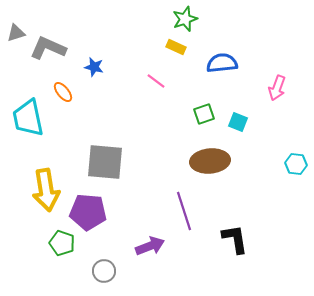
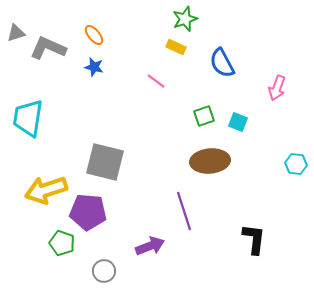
blue semicircle: rotated 112 degrees counterclockwise
orange ellipse: moved 31 px right, 57 px up
green square: moved 2 px down
cyan trapezoid: rotated 21 degrees clockwise
gray square: rotated 9 degrees clockwise
yellow arrow: rotated 81 degrees clockwise
black L-shape: moved 19 px right; rotated 16 degrees clockwise
